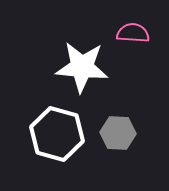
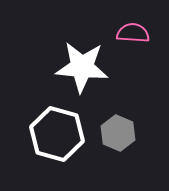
gray hexagon: rotated 20 degrees clockwise
